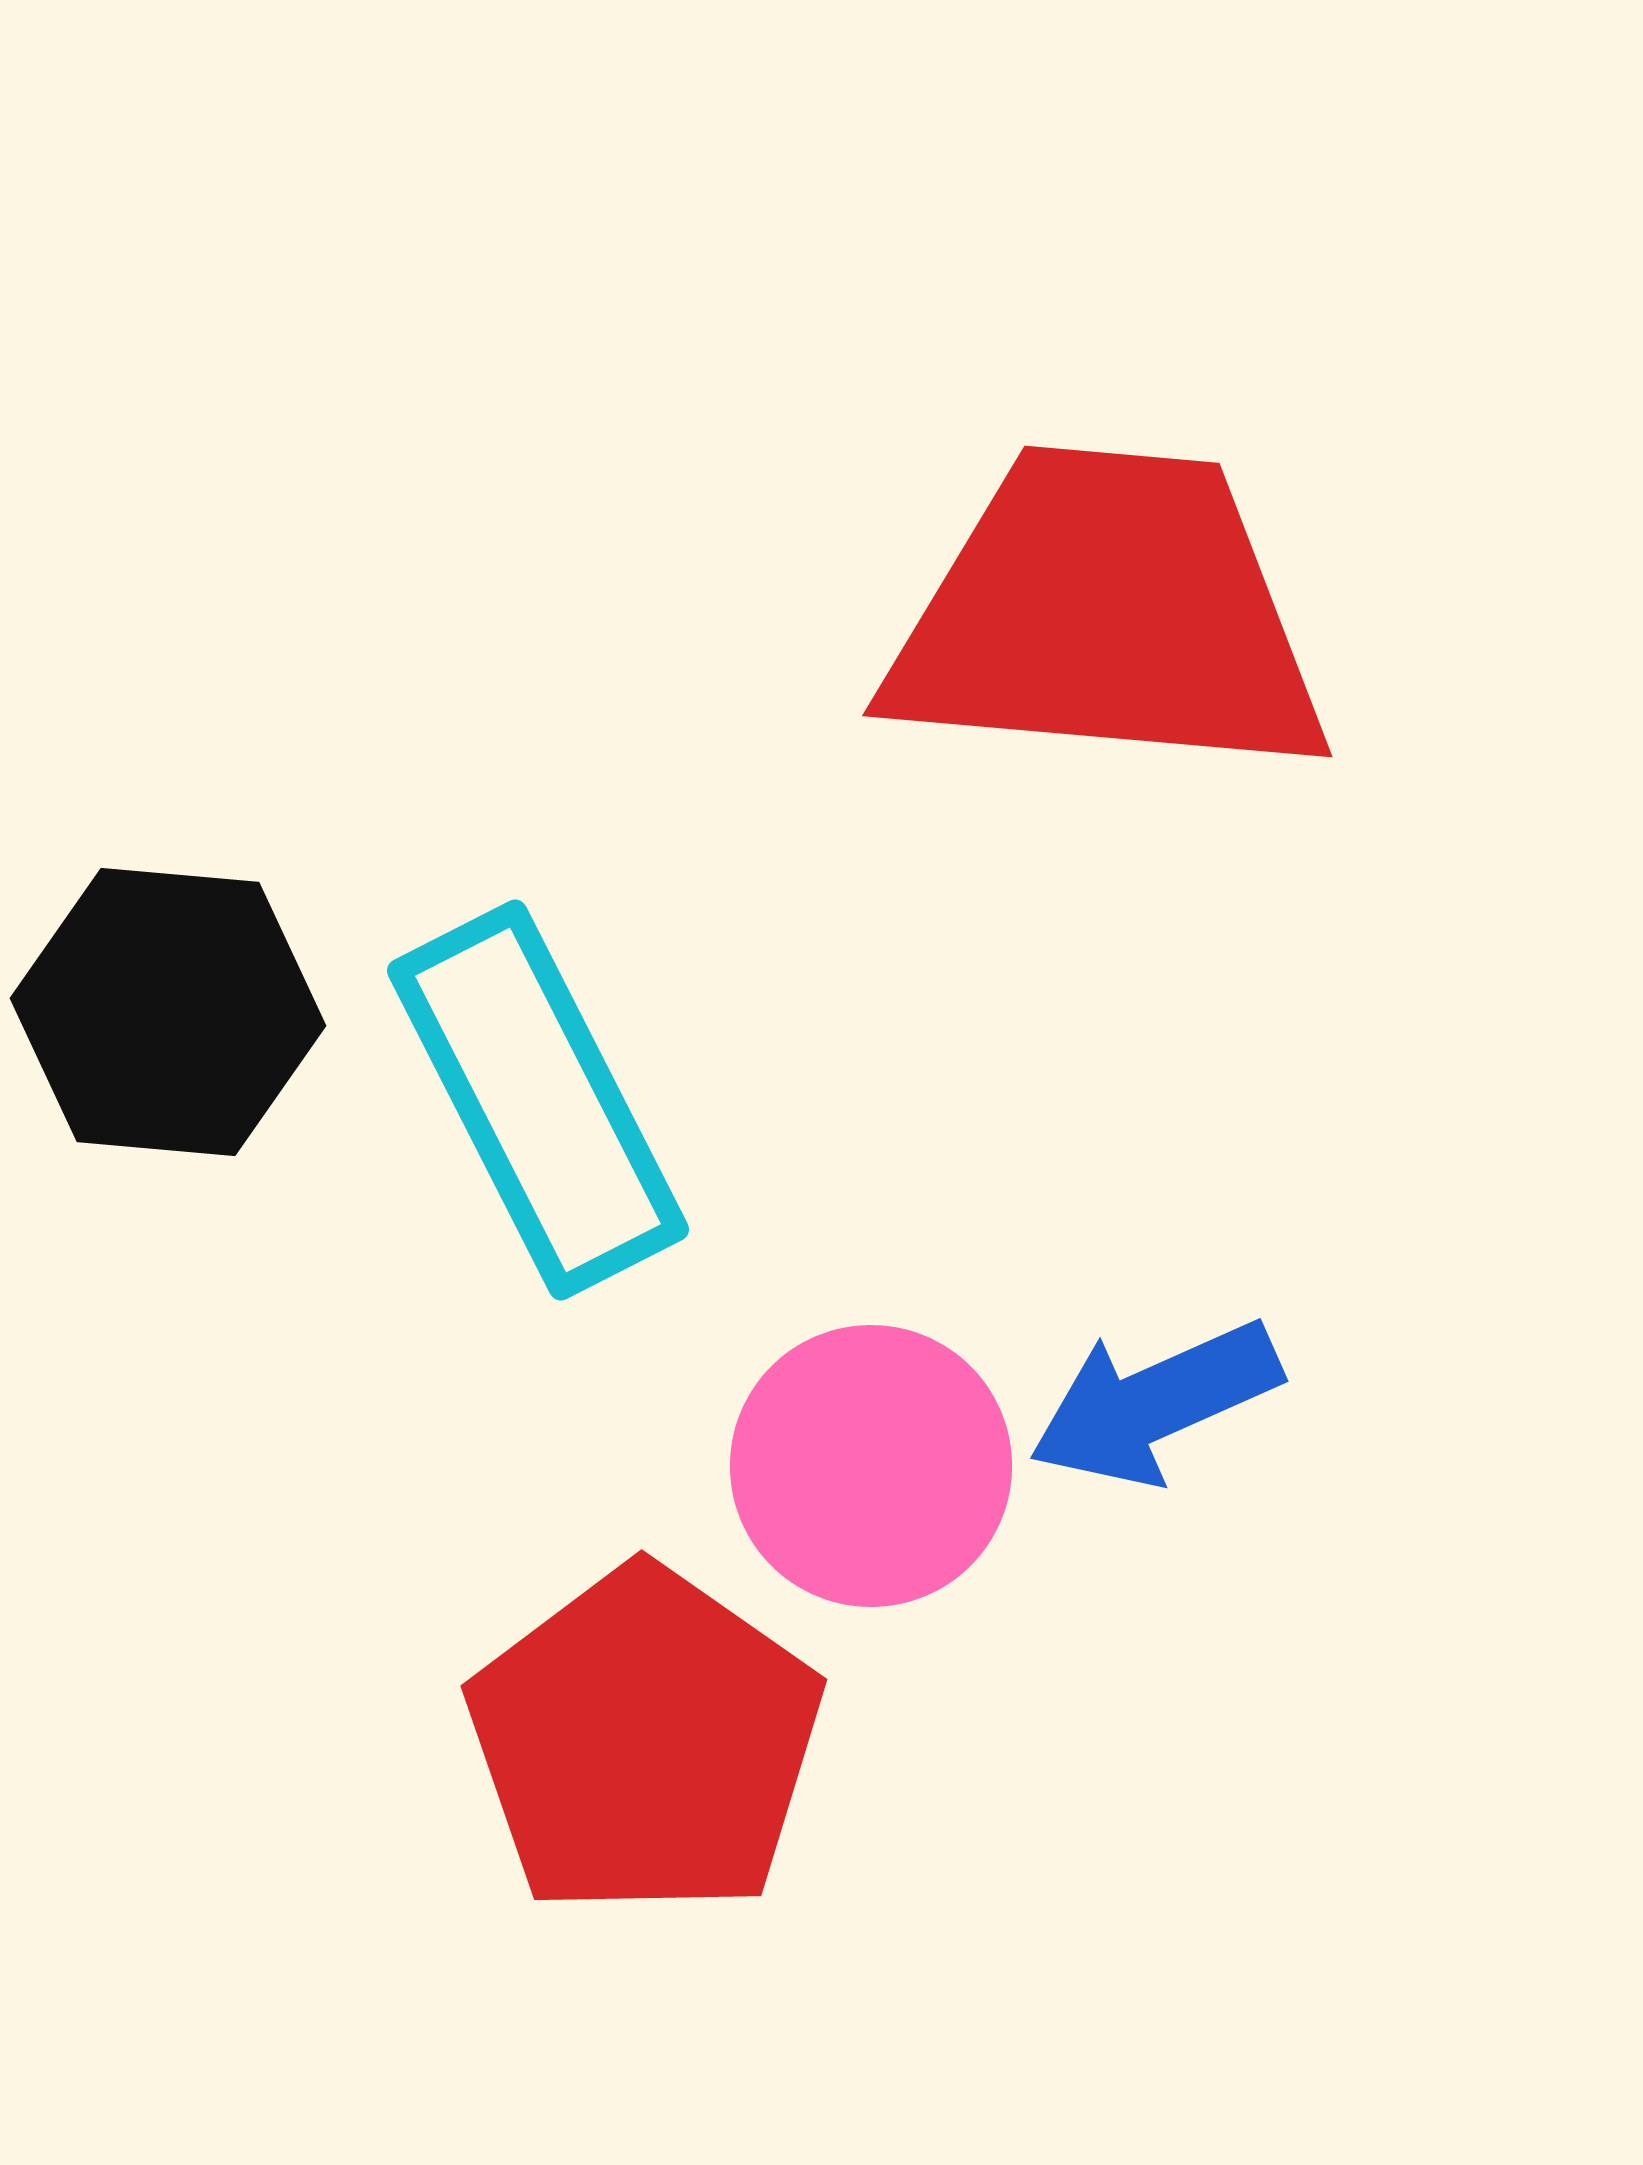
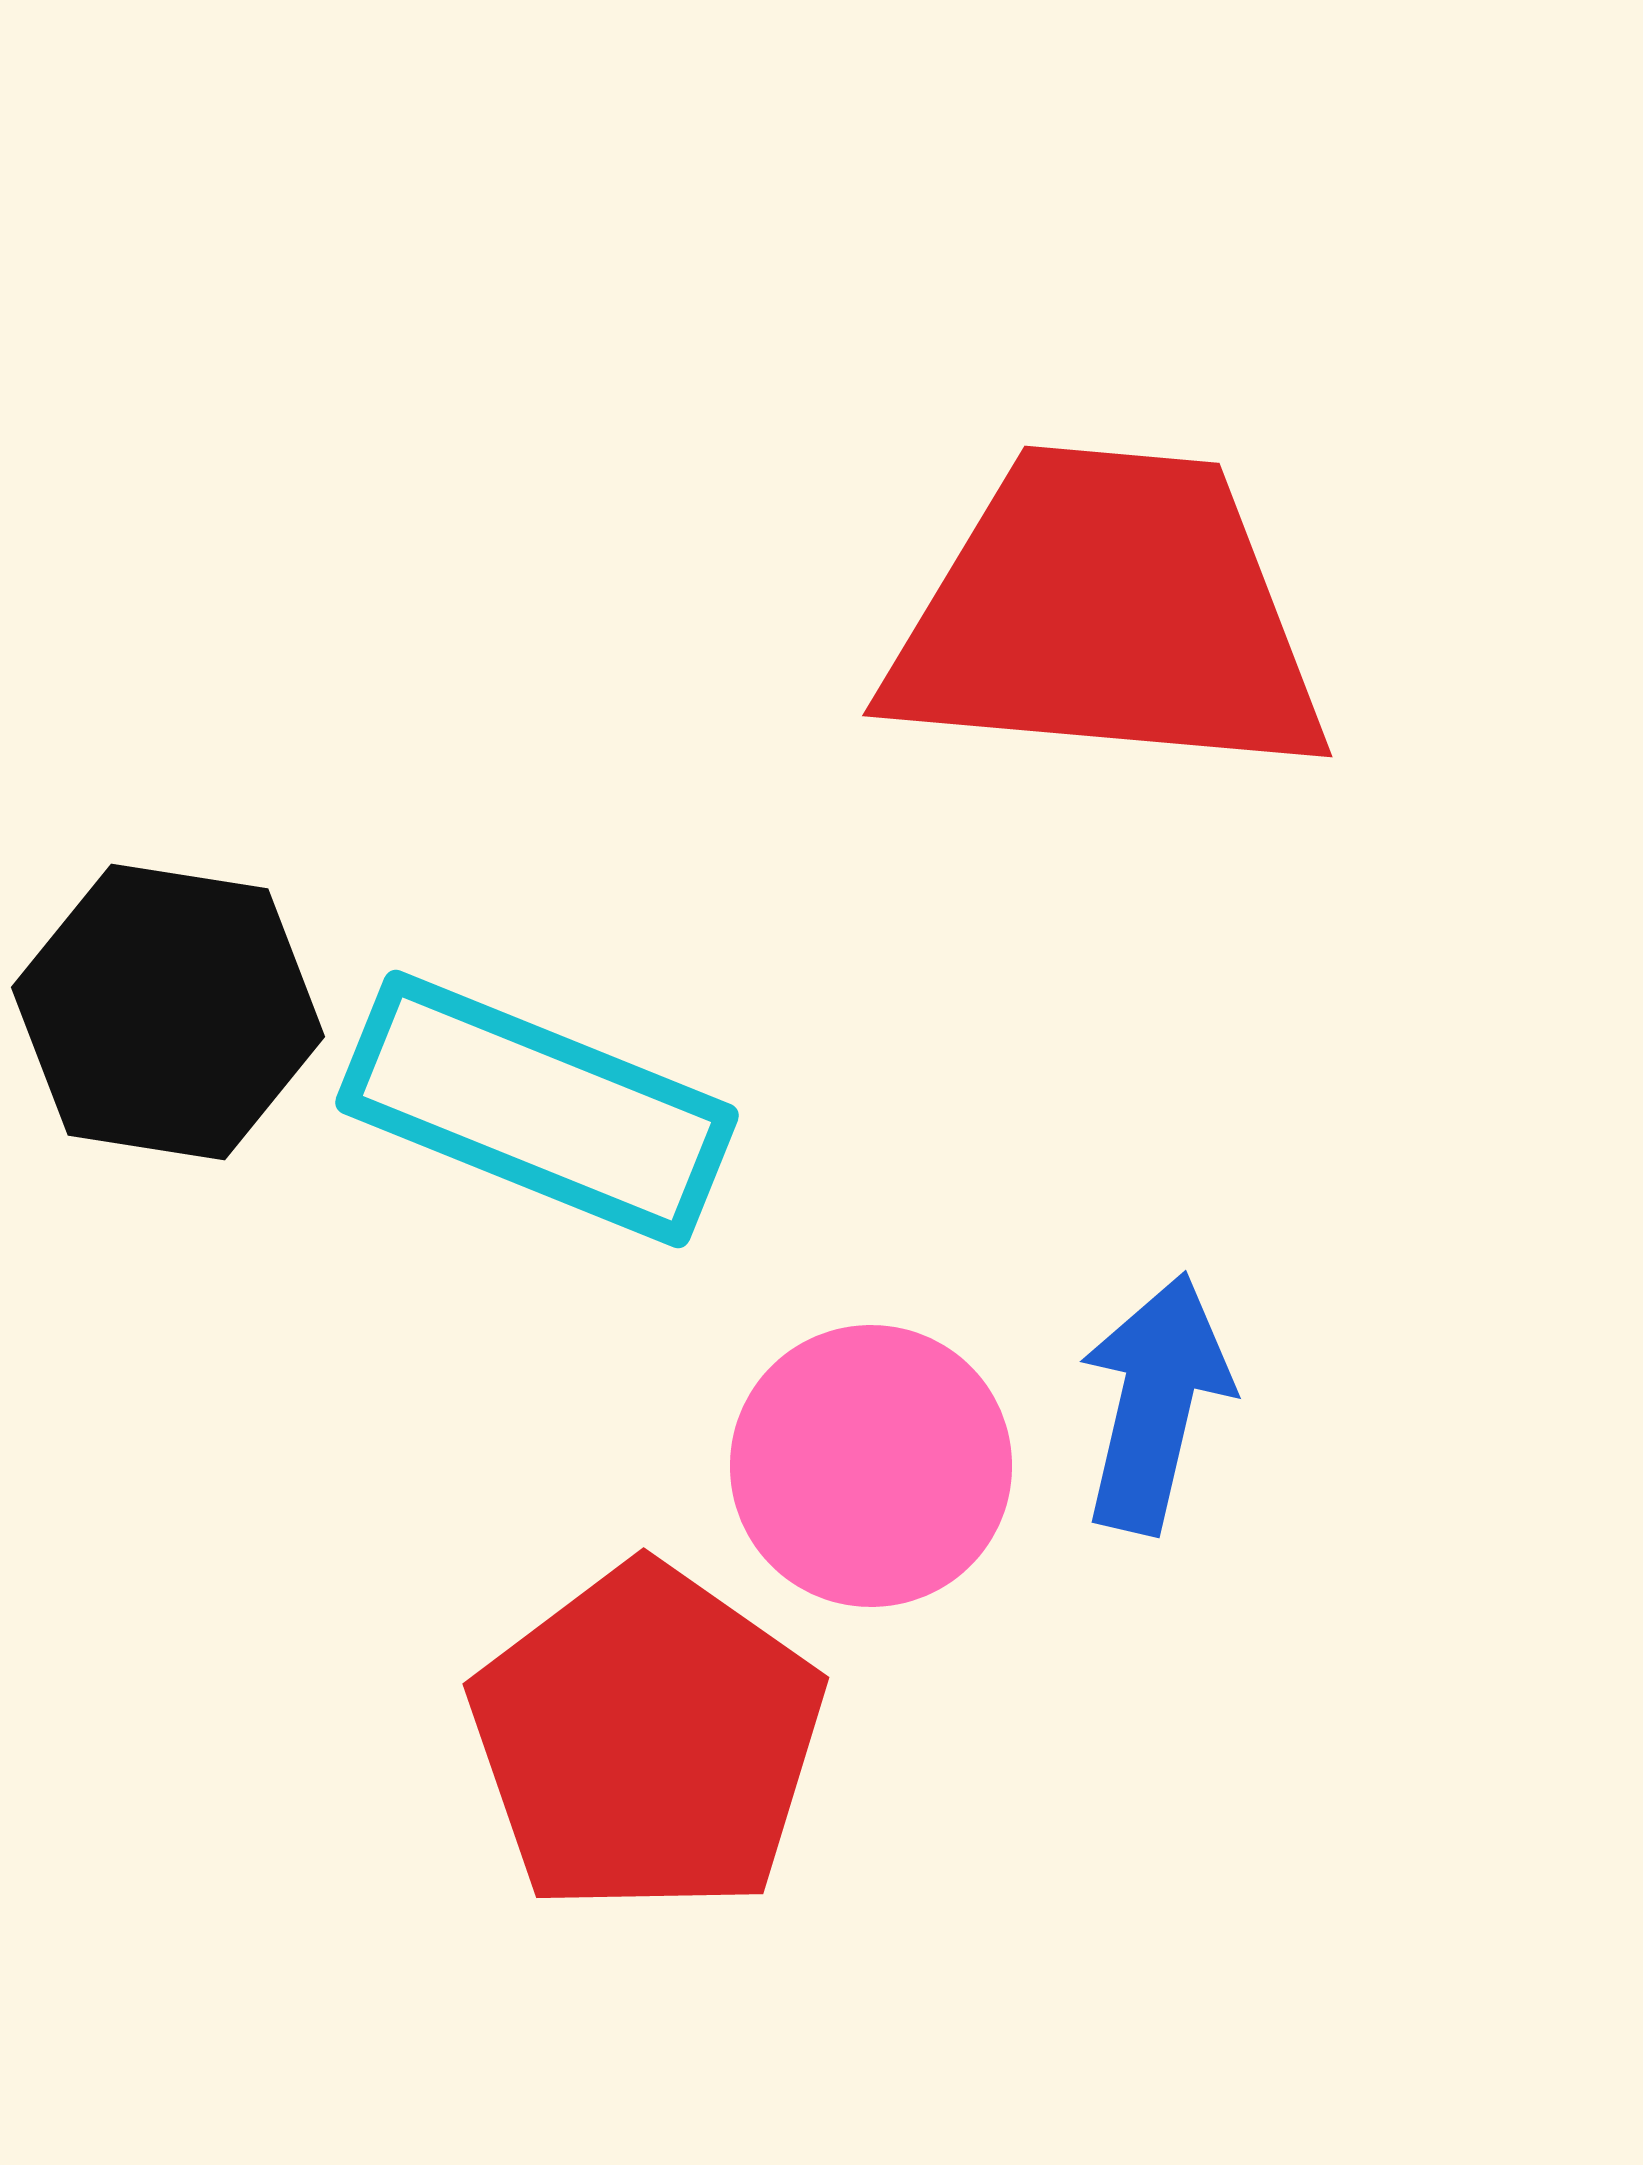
black hexagon: rotated 4 degrees clockwise
cyan rectangle: moved 1 px left, 9 px down; rotated 41 degrees counterclockwise
blue arrow: rotated 127 degrees clockwise
red pentagon: moved 2 px right, 2 px up
